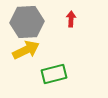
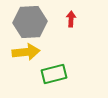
gray hexagon: moved 3 px right
yellow arrow: moved 2 px down; rotated 20 degrees clockwise
